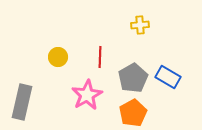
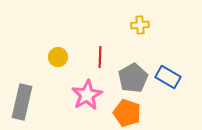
orange pentagon: moved 6 px left; rotated 24 degrees counterclockwise
